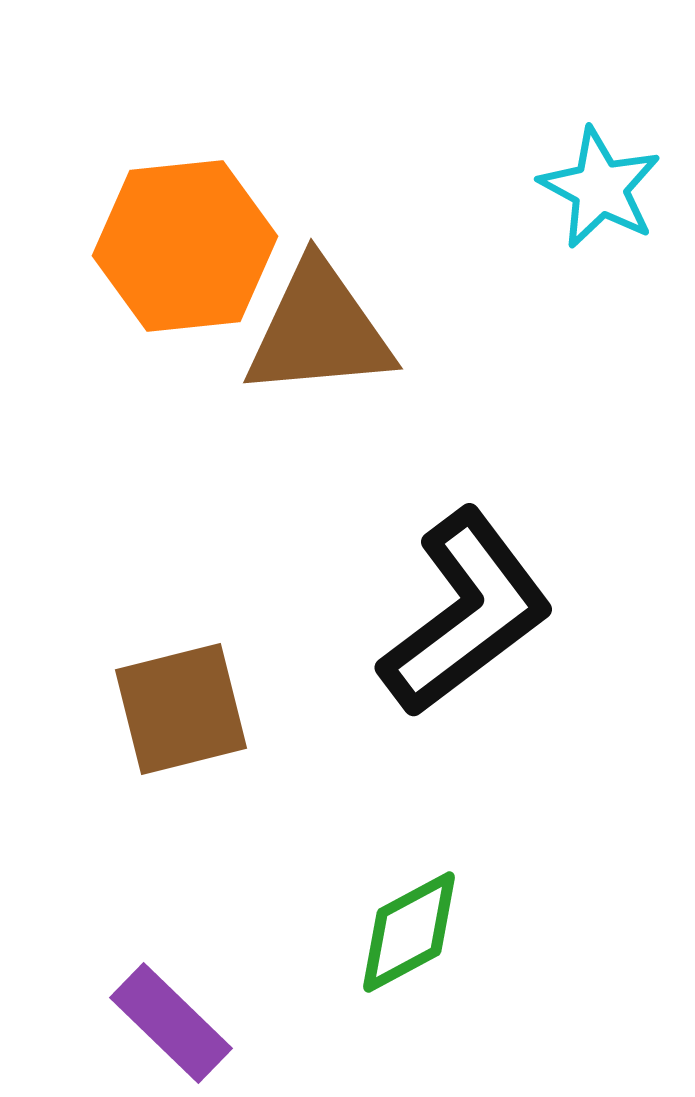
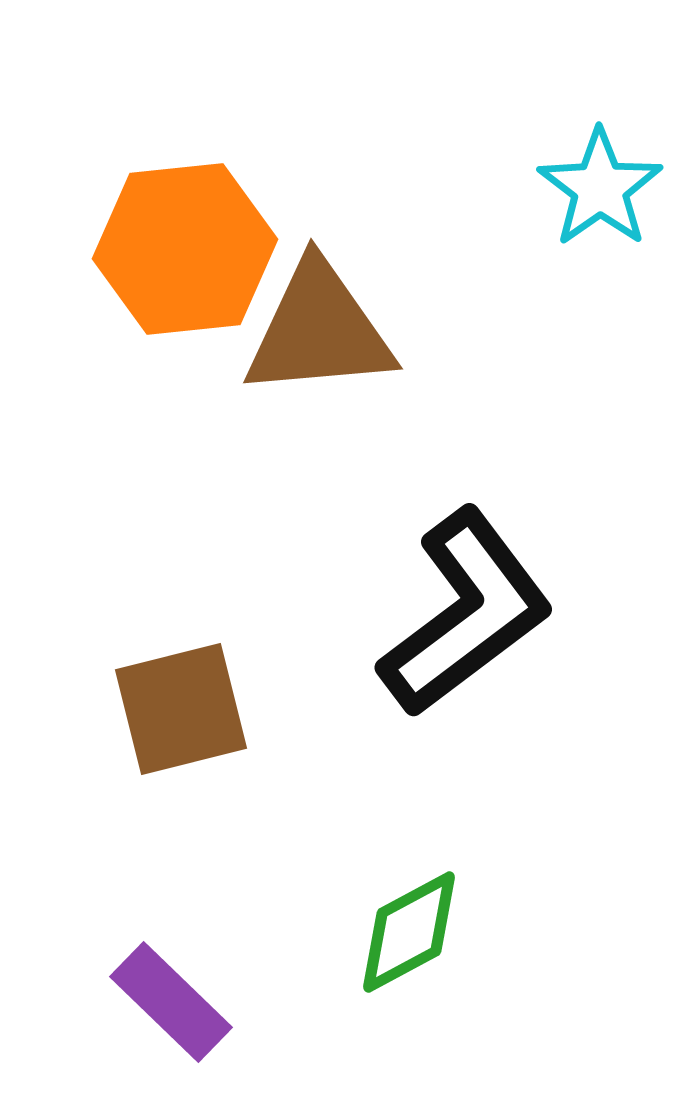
cyan star: rotated 9 degrees clockwise
orange hexagon: moved 3 px down
purple rectangle: moved 21 px up
